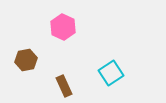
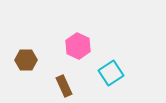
pink hexagon: moved 15 px right, 19 px down
brown hexagon: rotated 10 degrees clockwise
